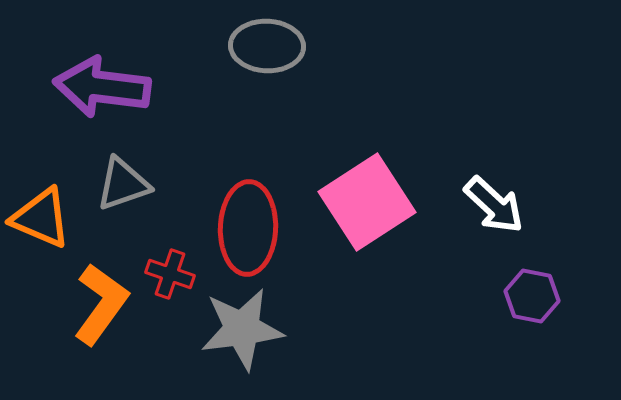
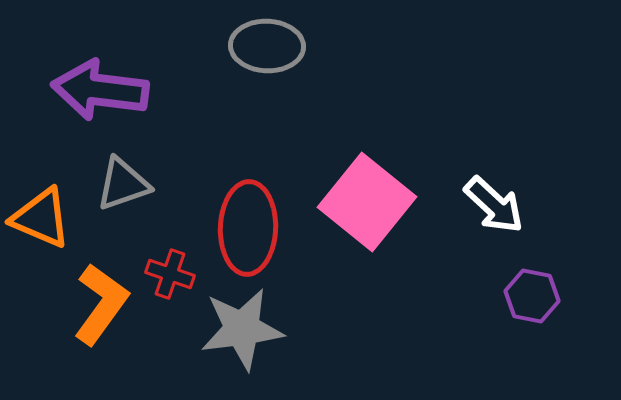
purple arrow: moved 2 px left, 3 px down
pink square: rotated 18 degrees counterclockwise
